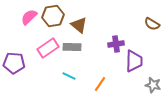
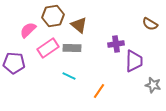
pink semicircle: moved 1 px left, 13 px down
brown semicircle: moved 2 px left
gray rectangle: moved 1 px down
orange line: moved 1 px left, 7 px down
